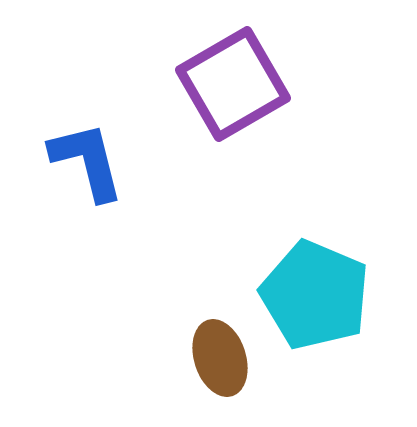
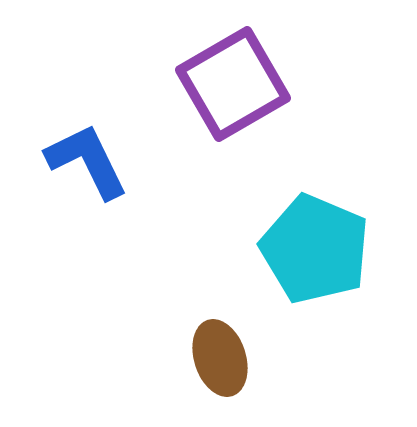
blue L-shape: rotated 12 degrees counterclockwise
cyan pentagon: moved 46 px up
